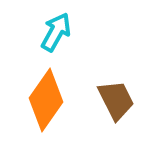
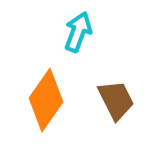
cyan arrow: moved 22 px right; rotated 9 degrees counterclockwise
